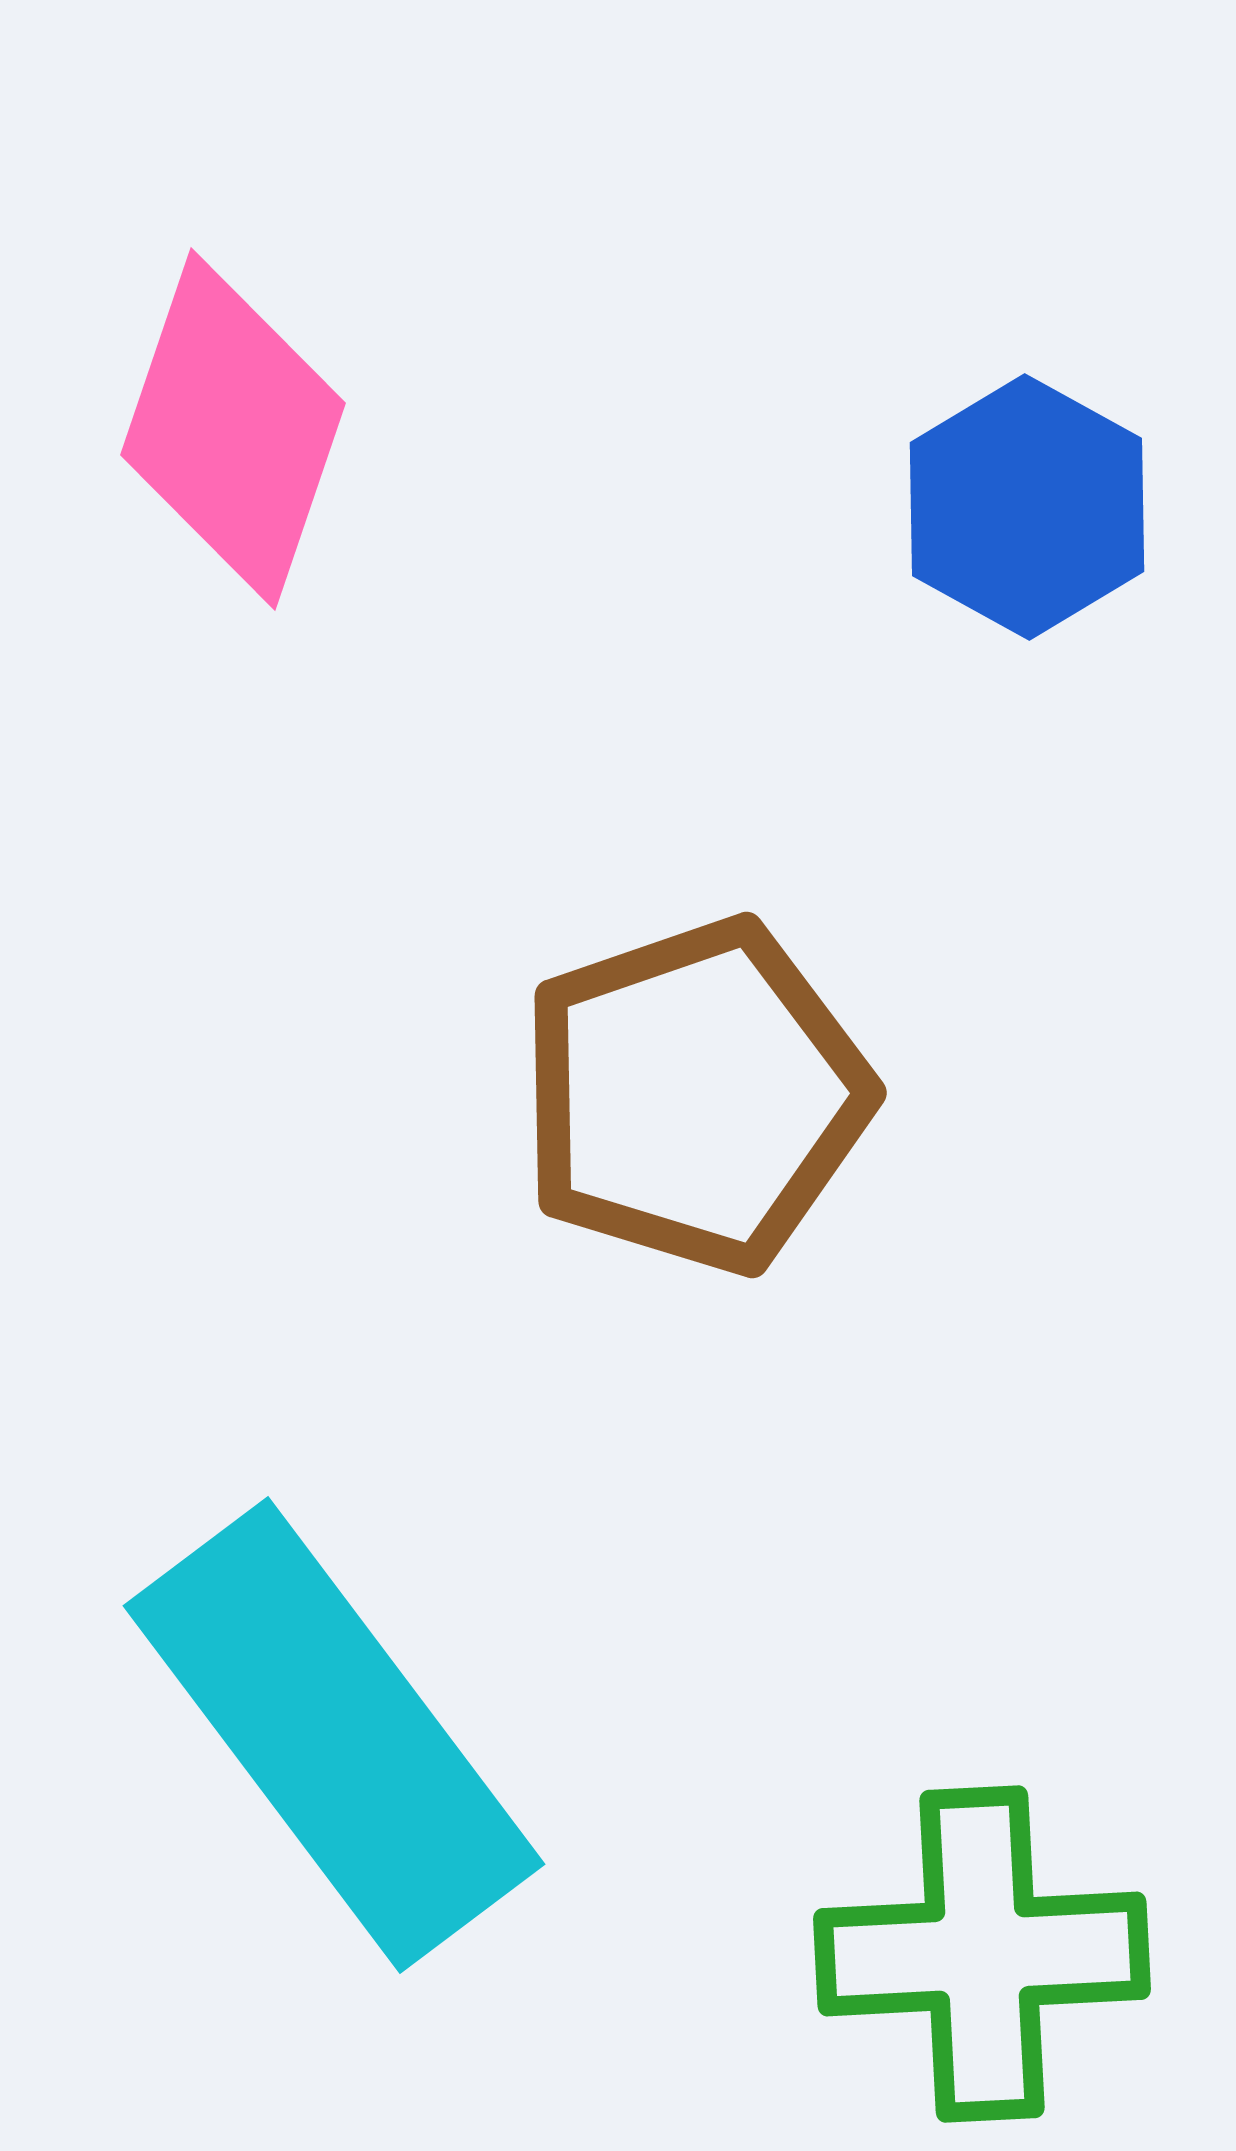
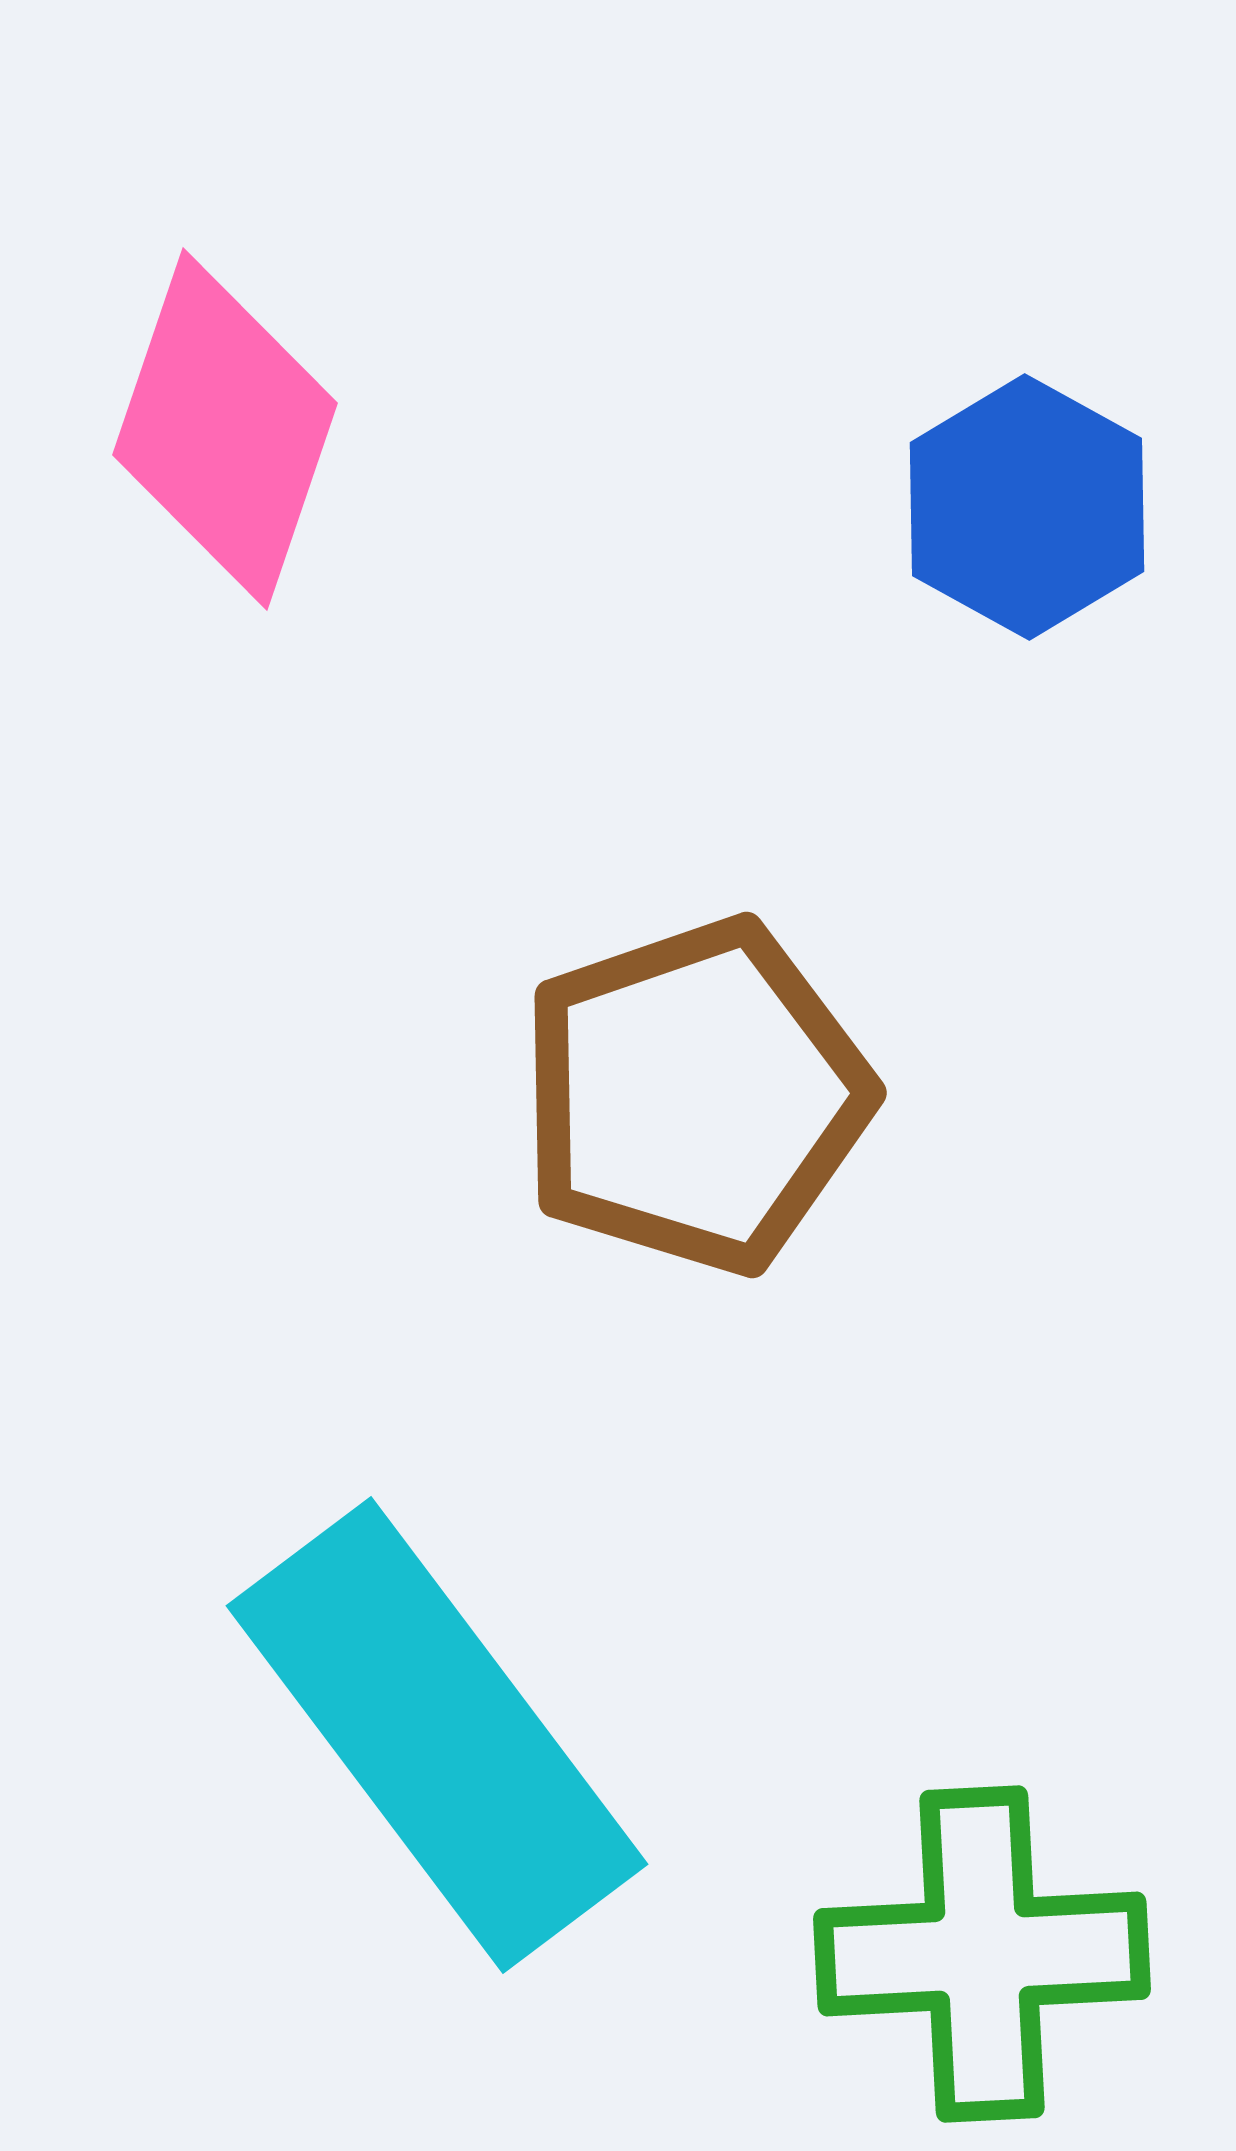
pink diamond: moved 8 px left
cyan rectangle: moved 103 px right
